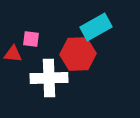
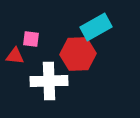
red triangle: moved 2 px right, 2 px down
white cross: moved 3 px down
